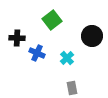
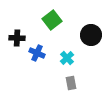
black circle: moved 1 px left, 1 px up
gray rectangle: moved 1 px left, 5 px up
